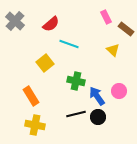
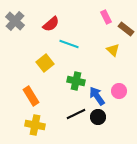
black line: rotated 12 degrees counterclockwise
